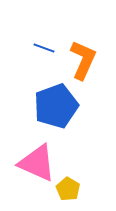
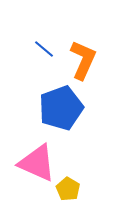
blue line: moved 1 px down; rotated 20 degrees clockwise
blue pentagon: moved 5 px right, 2 px down
